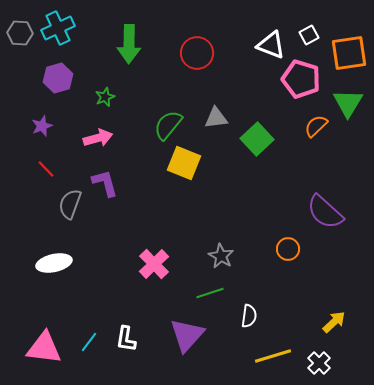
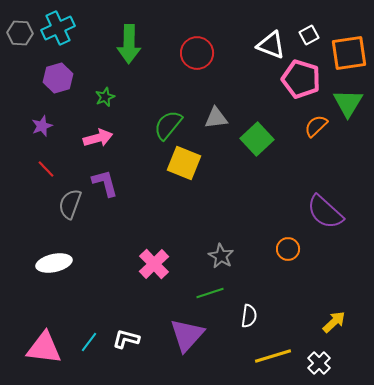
white L-shape: rotated 96 degrees clockwise
